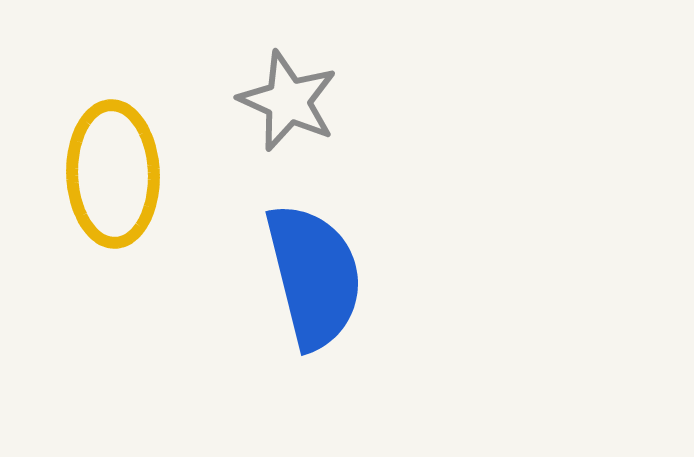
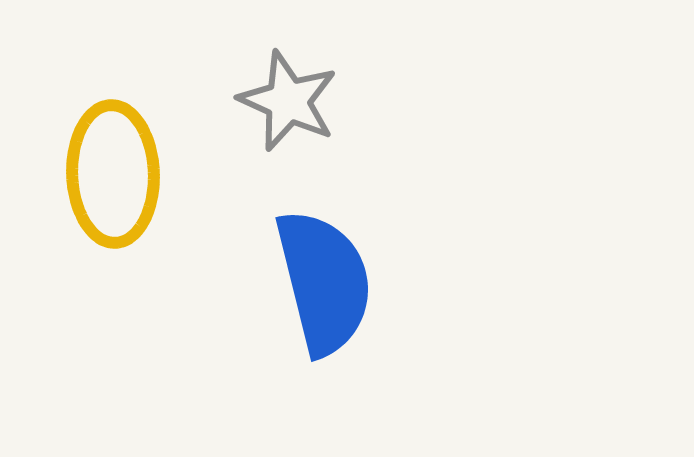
blue semicircle: moved 10 px right, 6 px down
